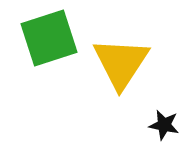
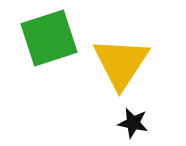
black star: moved 31 px left, 2 px up
